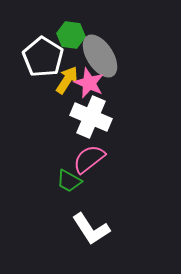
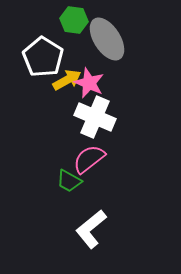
green hexagon: moved 3 px right, 15 px up
gray ellipse: moved 7 px right, 17 px up
yellow arrow: rotated 28 degrees clockwise
white cross: moved 4 px right
white L-shape: rotated 84 degrees clockwise
